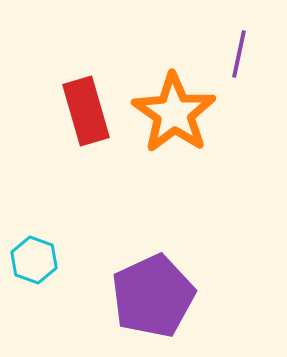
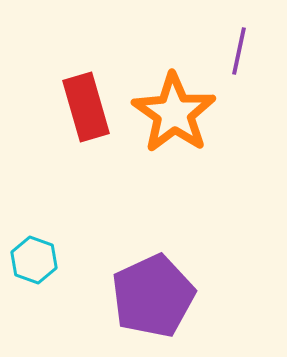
purple line: moved 3 px up
red rectangle: moved 4 px up
